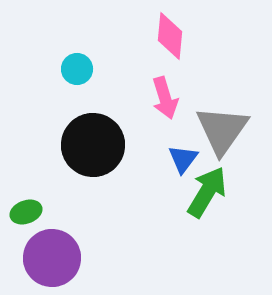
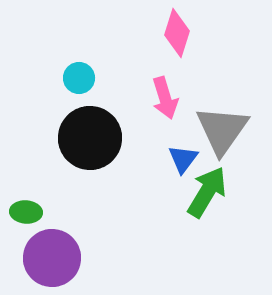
pink diamond: moved 7 px right, 3 px up; rotated 12 degrees clockwise
cyan circle: moved 2 px right, 9 px down
black circle: moved 3 px left, 7 px up
green ellipse: rotated 24 degrees clockwise
